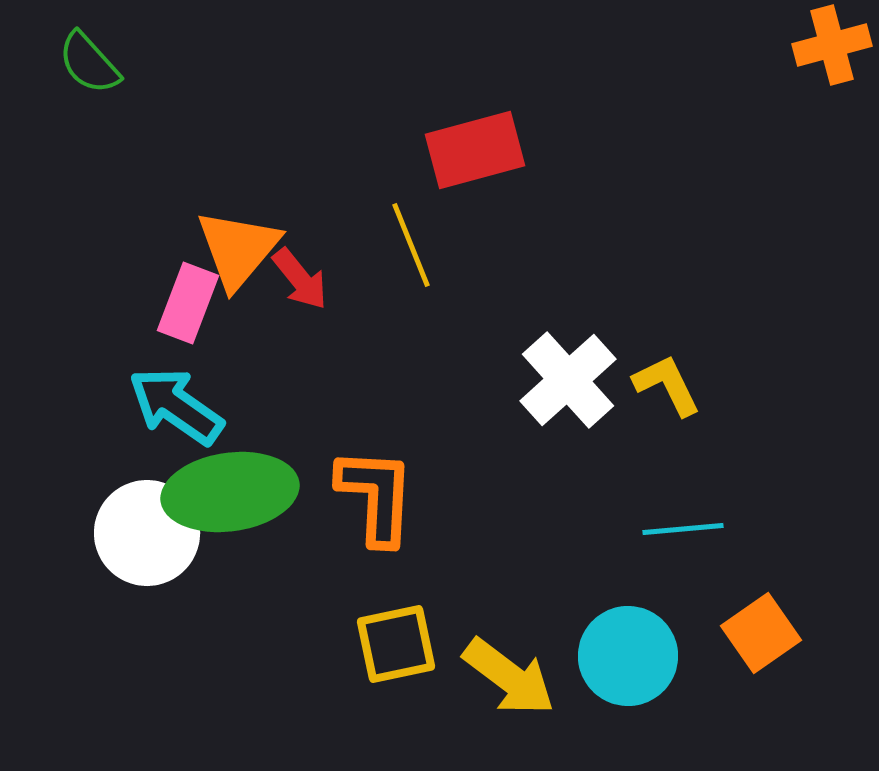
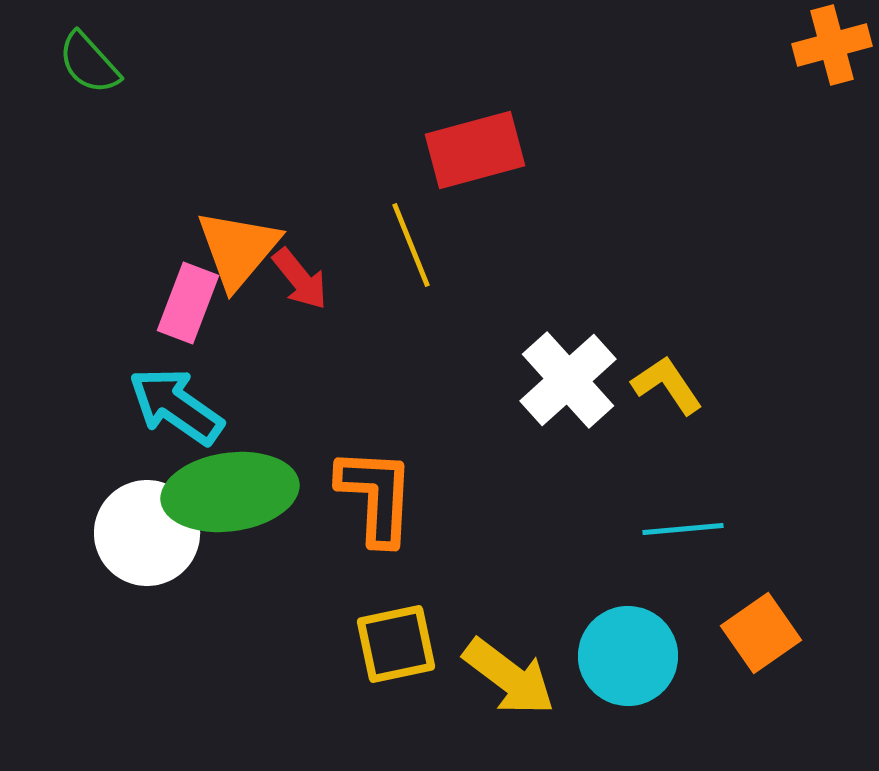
yellow L-shape: rotated 8 degrees counterclockwise
